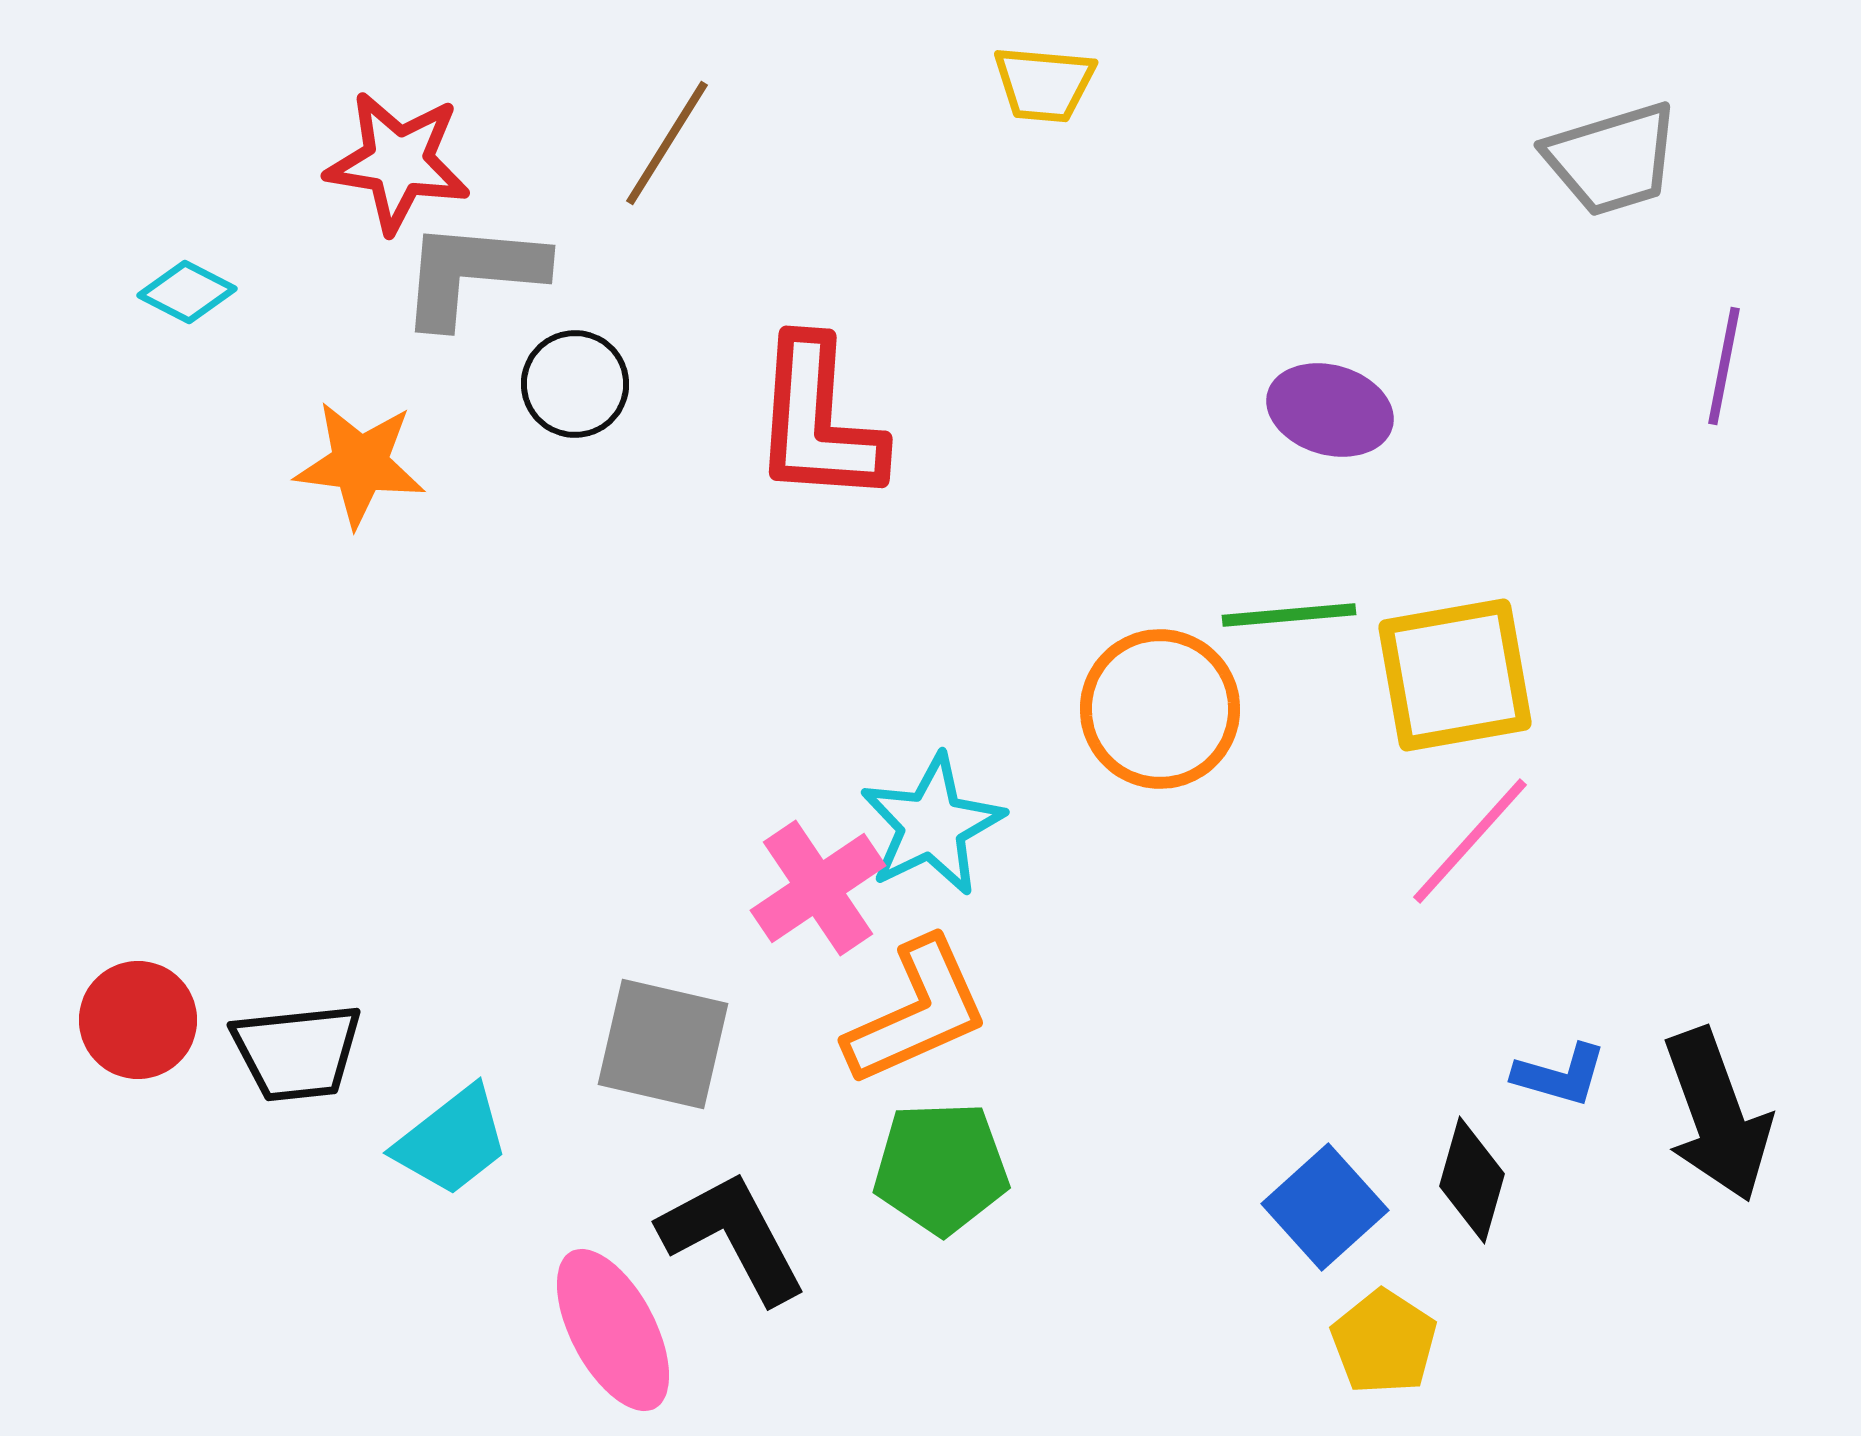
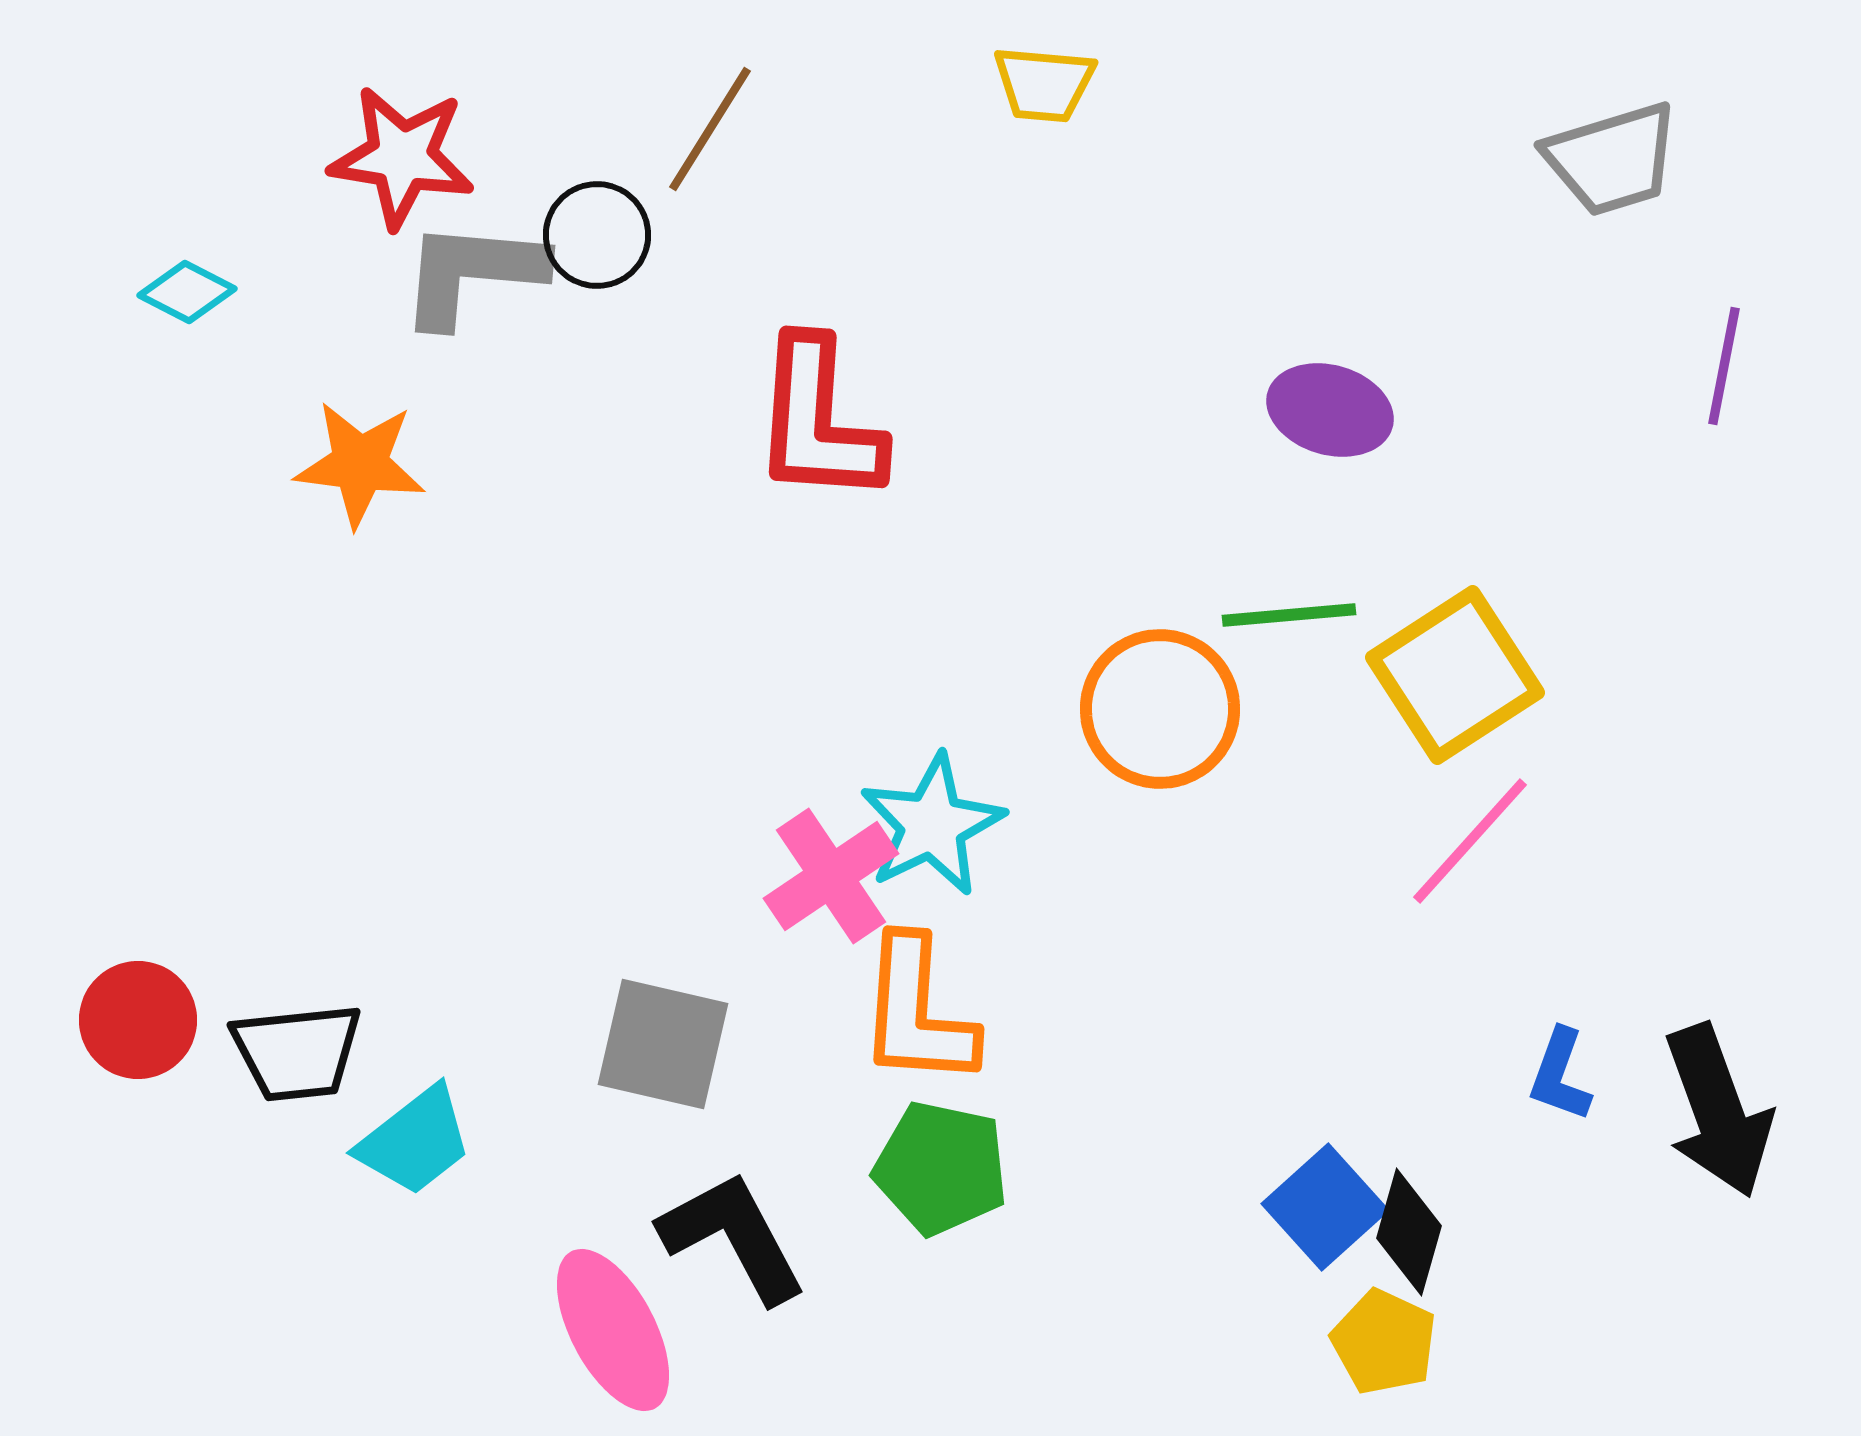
brown line: moved 43 px right, 14 px up
red star: moved 4 px right, 5 px up
black circle: moved 22 px right, 149 px up
yellow square: rotated 23 degrees counterclockwise
pink cross: moved 13 px right, 12 px up
orange L-shape: rotated 118 degrees clockwise
blue L-shape: rotated 94 degrees clockwise
black arrow: moved 1 px right, 4 px up
cyan trapezoid: moved 37 px left
green pentagon: rotated 14 degrees clockwise
black diamond: moved 63 px left, 52 px down
yellow pentagon: rotated 8 degrees counterclockwise
